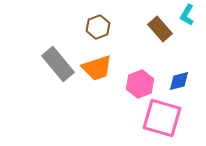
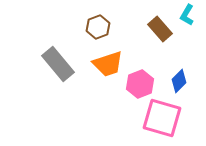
orange trapezoid: moved 11 px right, 4 px up
blue diamond: rotated 30 degrees counterclockwise
